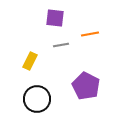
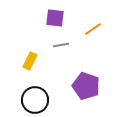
orange line: moved 3 px right, 5 px up; rotated 24 degrees counterclockwise
purple pentagon: rotated 8 degrees counterclockwise
black circle: moved 2 px left, 1 px down
